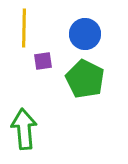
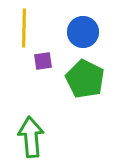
blue circle: moved 2 px left, 2 px up
green arrow: moved 7 px right, 8 px down
